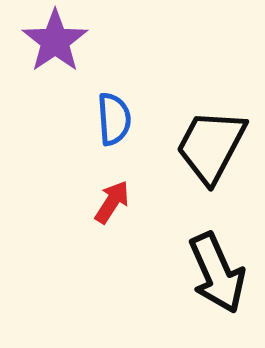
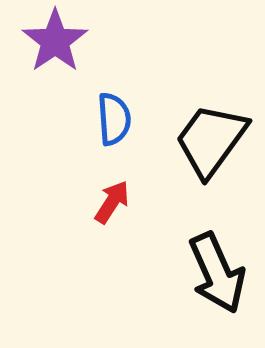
black trapezoid: moved 6 px up; rotated 8 degrees clockwise
